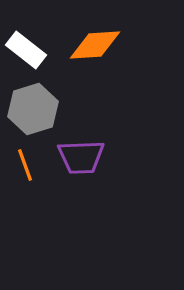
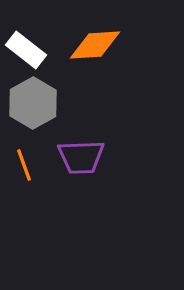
gray hexagon: moved 6 px up; rotated 12 degrees counterclockwise
orange line: moved 1 px left
